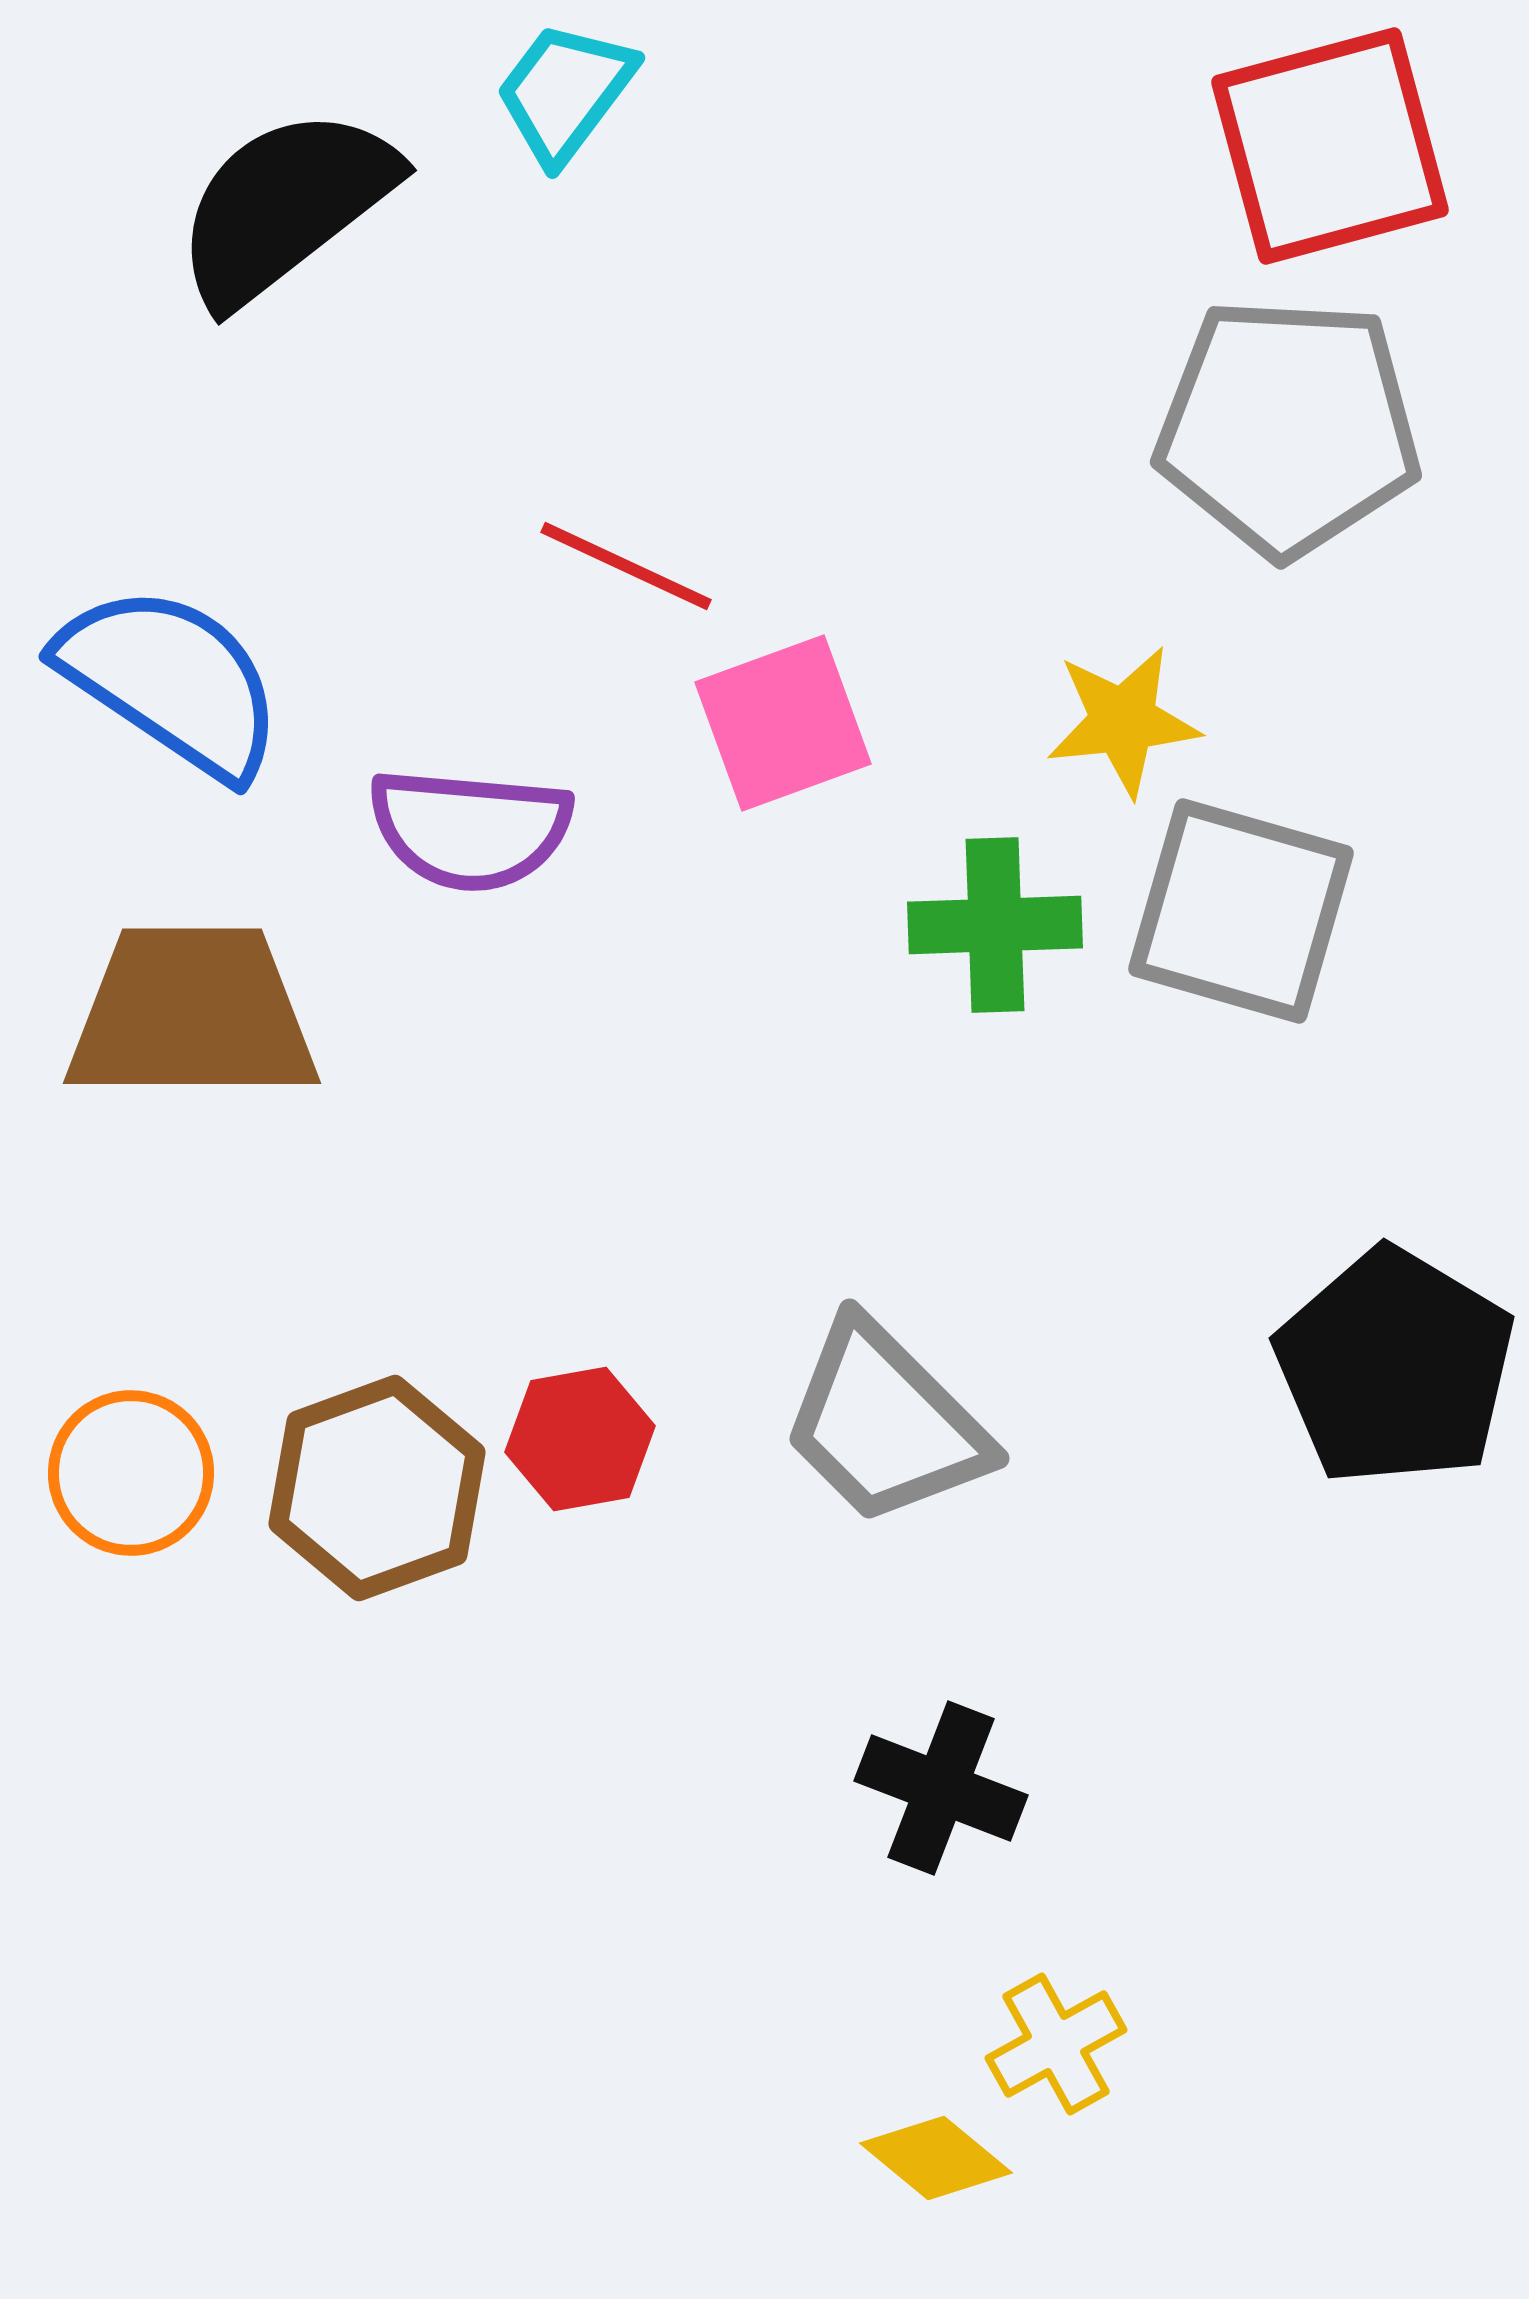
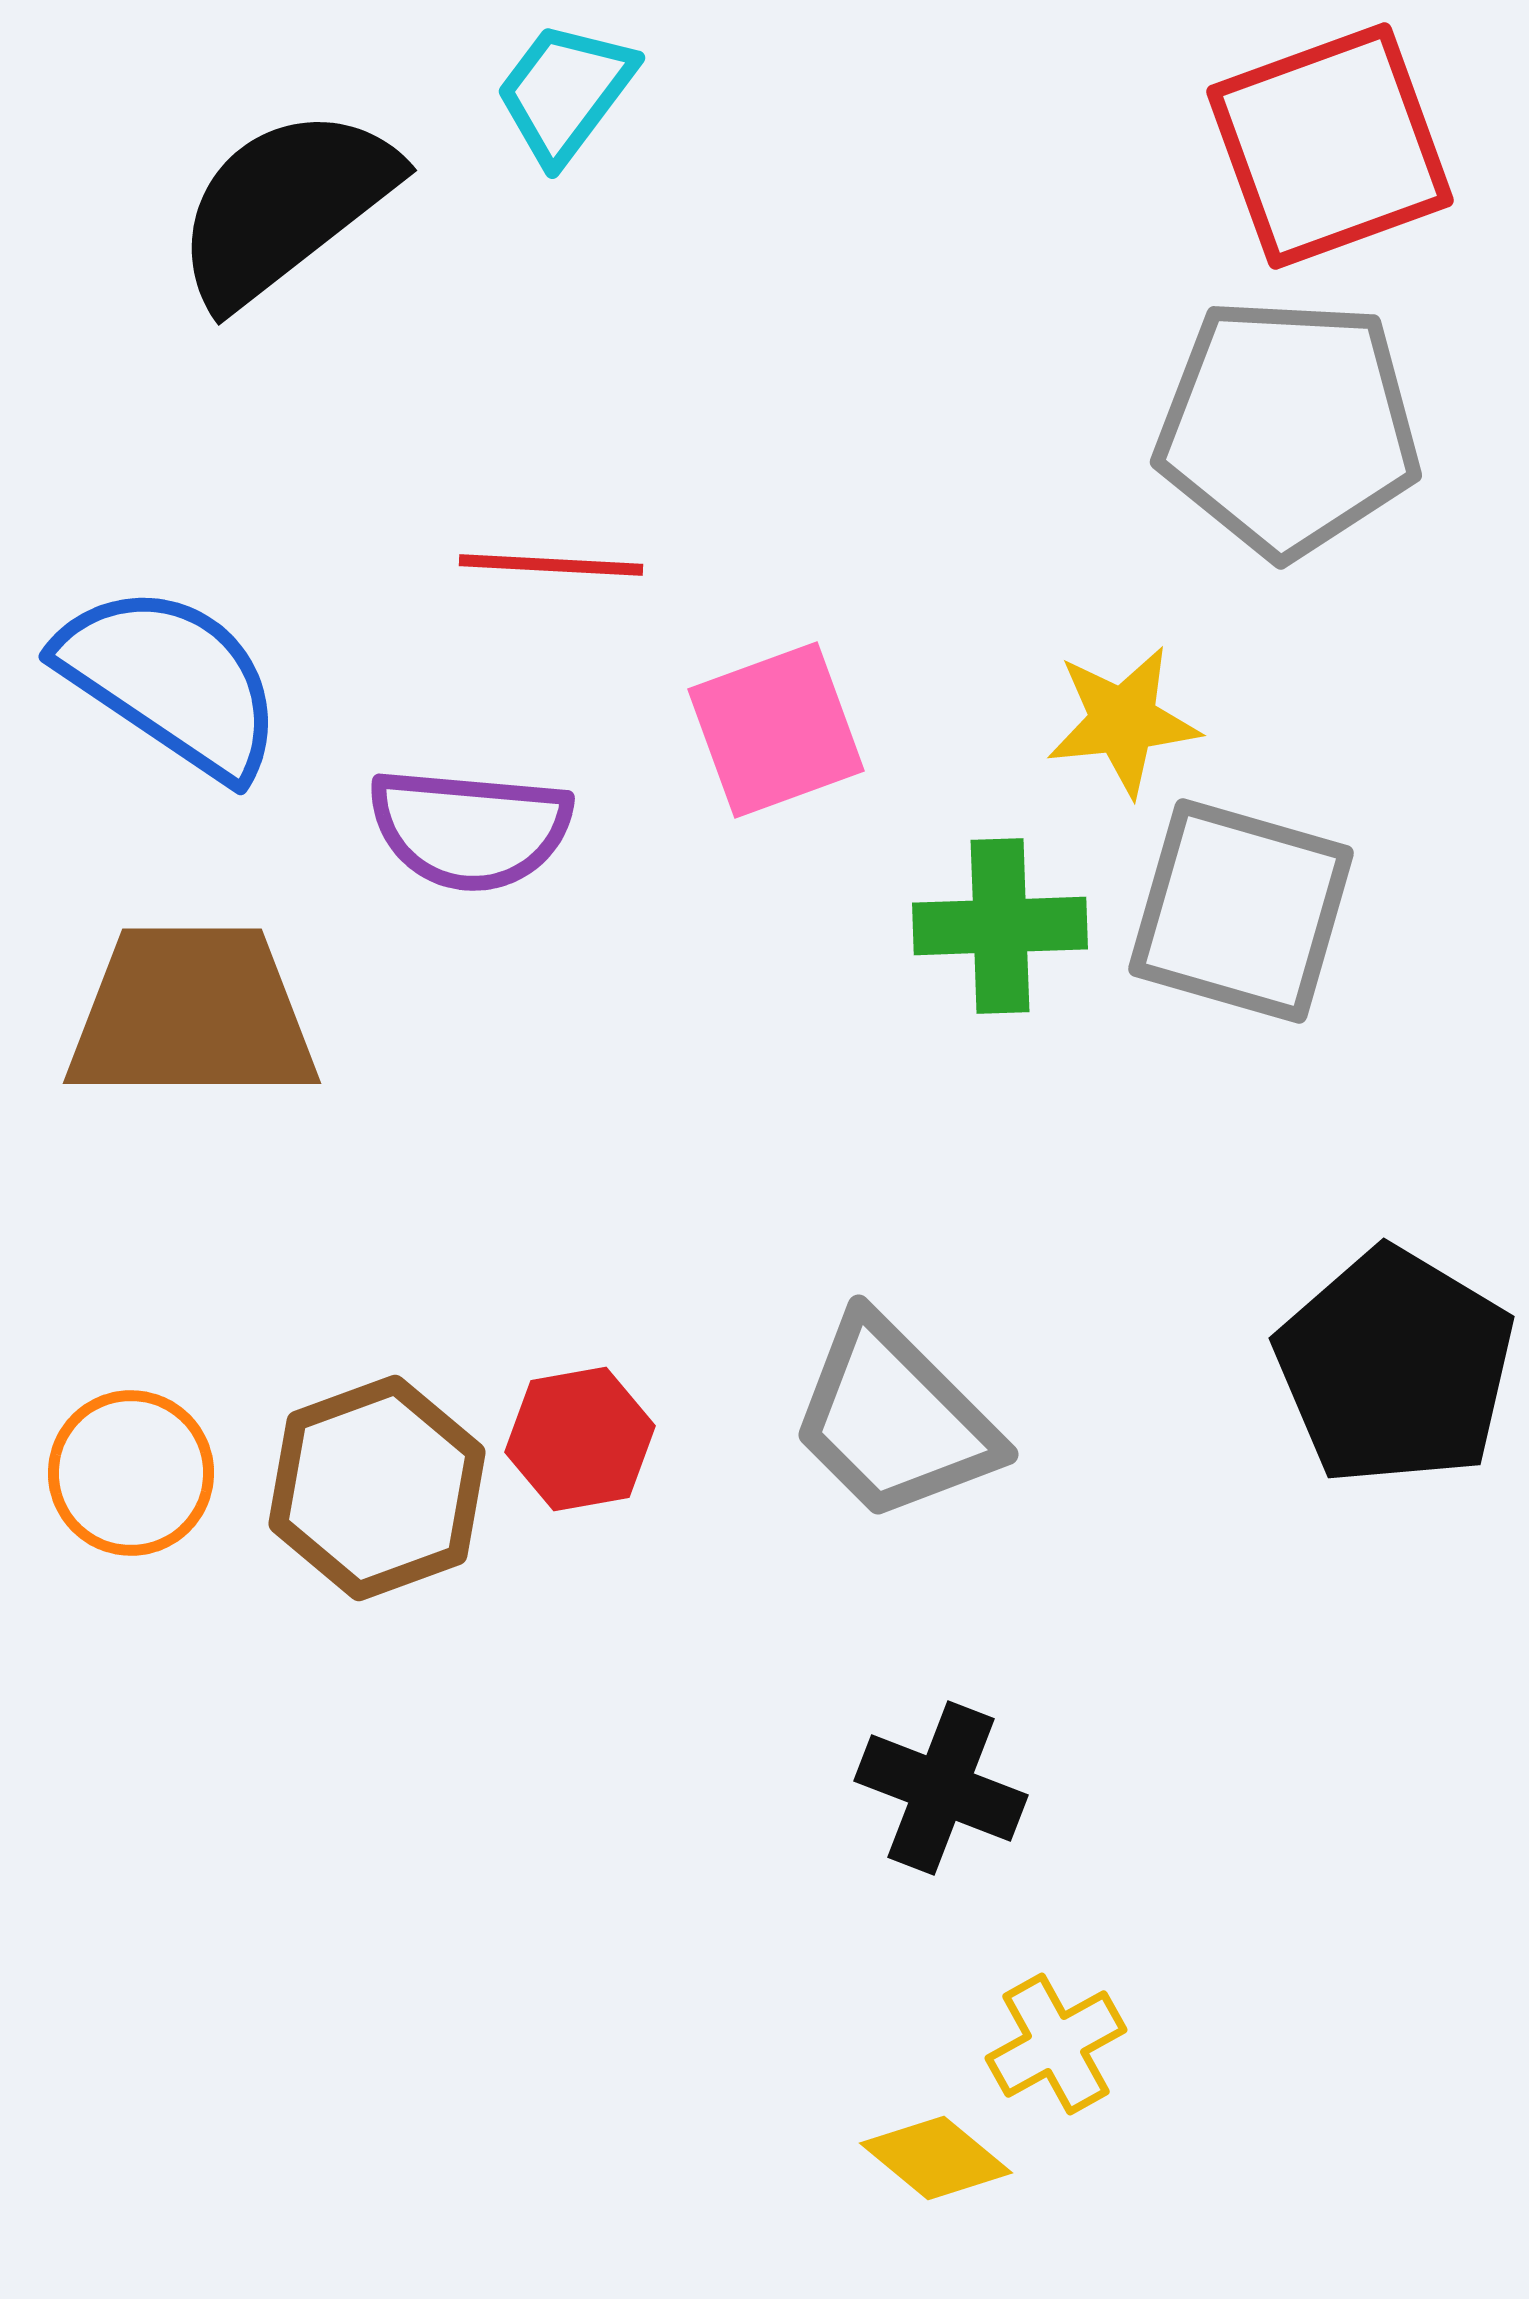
red square: rotated 5 degrees counterclockwise
red line: moved 75 px left, 1 px up; rotated 22 degrees counterclockwise
pink square: moved 7 px left, 7 px down
green cross: moved 5 px right, 1 px down
gray trapezoid: moved 9 px right, 4 px up
